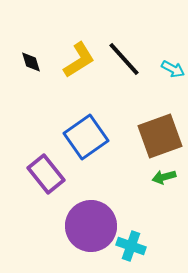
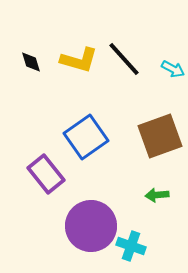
yellow L-shape: rotated 48 degrees clockwise
green arrow: moved 7 px left, 18 px down; rotated 10 degrees clockwise
